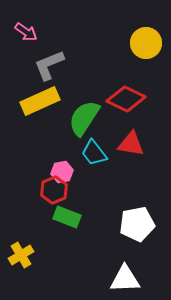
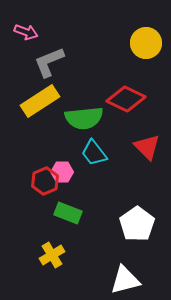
pink arrow: rotated 15 degrees counterclockwise
gray L-shape: moved 3 px up
yellow rectangle: rotated 9 degrees counterclockwise
green semicircle: rotated 129 degrees counterclockwise
red triangle: moved 16 px right, 3 px down; rotated 36 degrees clockwise
pink hexagon: rotated 10 degrees clockwise
red hexagon: moved 9 px left, 9 px up
green rectangle: moved 1 px right, 4 px up
white pentagon: rotated 24 degrees counterclockwise
yellow cross: moved 31 px right
white triangle: moved 1 px down; rotated 12 degrees counterclockwise
